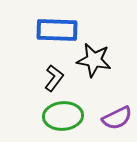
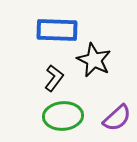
black star: rotated 16 degrees clockwise
purple semicircle: rotated 16 degrees counterclockwise
